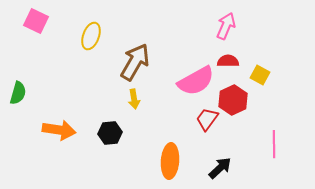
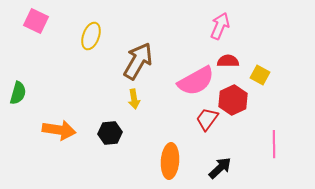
pink arrow: moved 6 px left
brown arrow: moved 3 px right, 1 px up
